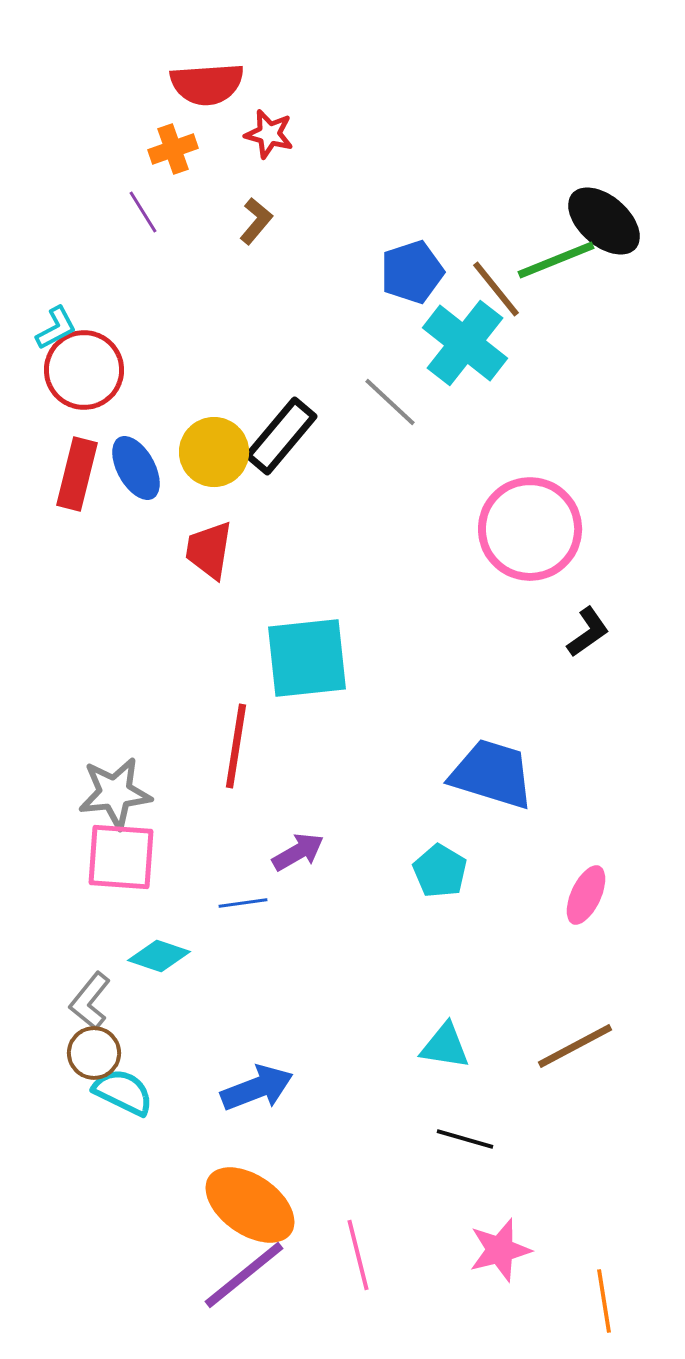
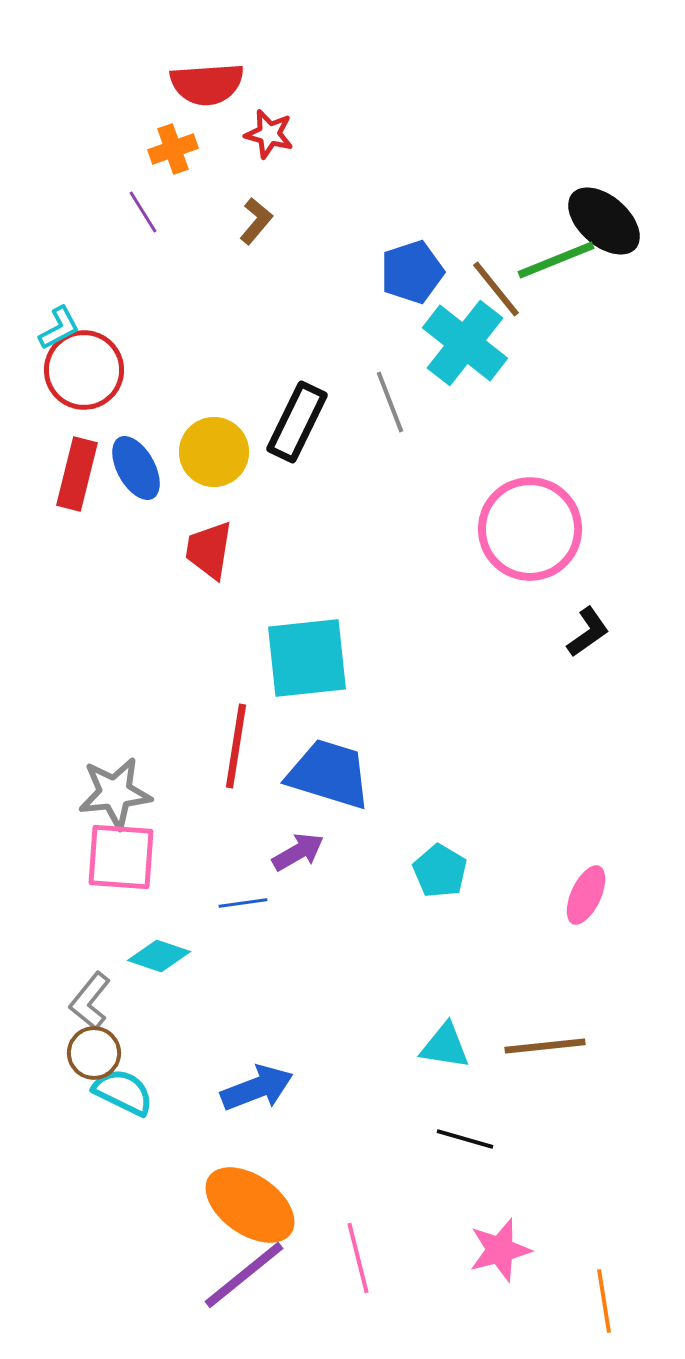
cyan L-shape at (56, 328): moved 3 px right
gray line at (390, 402): rotated 26 degrees clockwise
black rectangle at (281, 436): moved 16 px right, 14 px up; rotated 14 degrees counterclockwise
blue trapezoid at (492, 774): moved 163 px left
brown line at (575, 1046): moved 30 px left; rotated 22 degrees clockwise
pink line at (358, 1255): moved 3 px down
